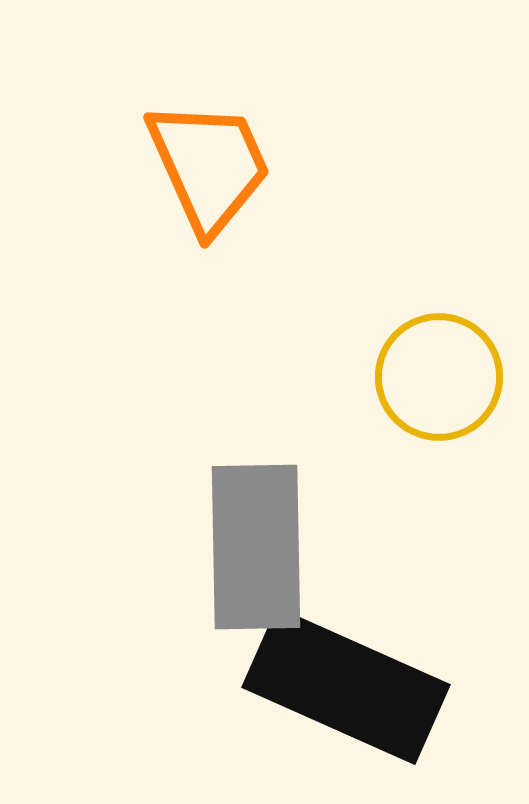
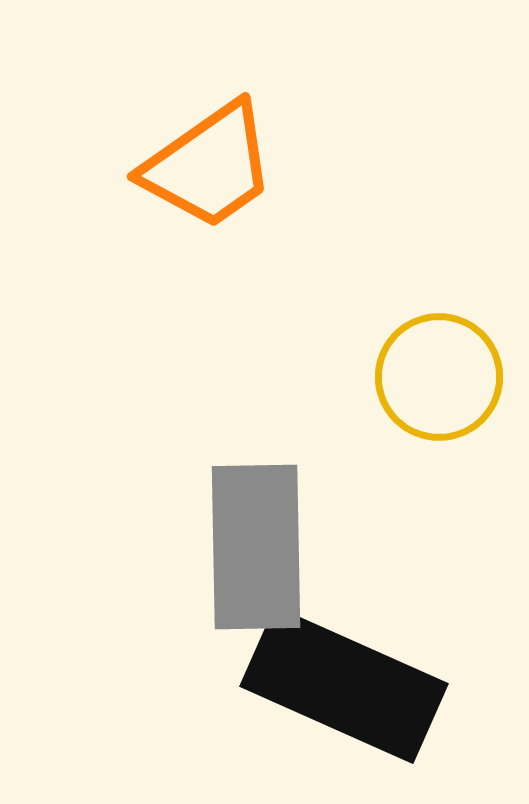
orange trapezoid: rotated 79 degrees clockwise
black rectangle: moved 2 px left, 1 px up
